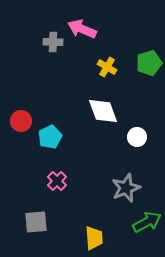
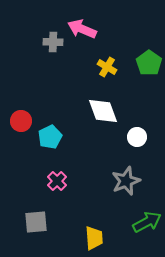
green pentagon: rotated 20 degrees counterclockwise
gray star: moved 7 px up
